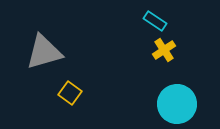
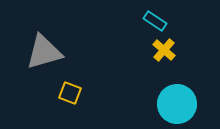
yellow cross: rotated 15 degrees counterclockwise
yellow square: rotated 15 degrees counterclockwise
